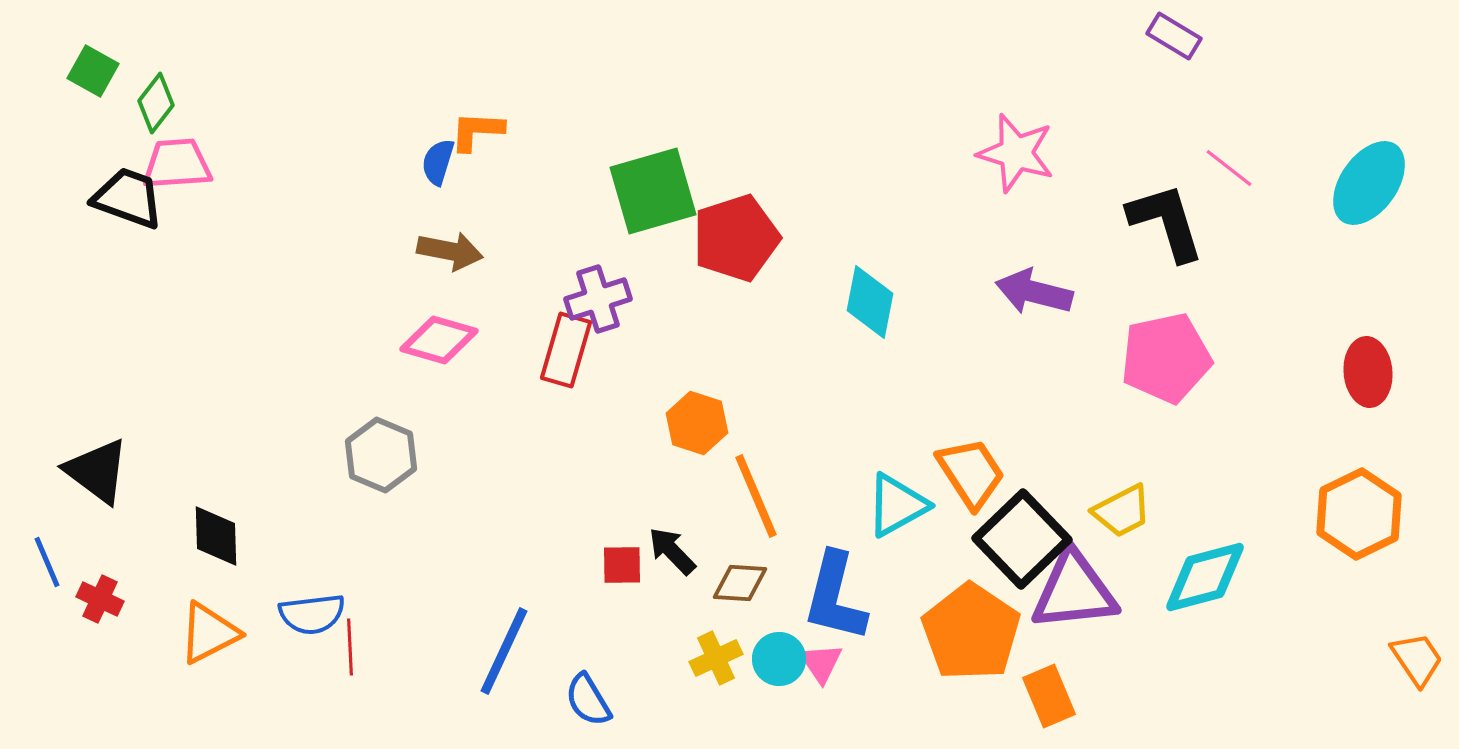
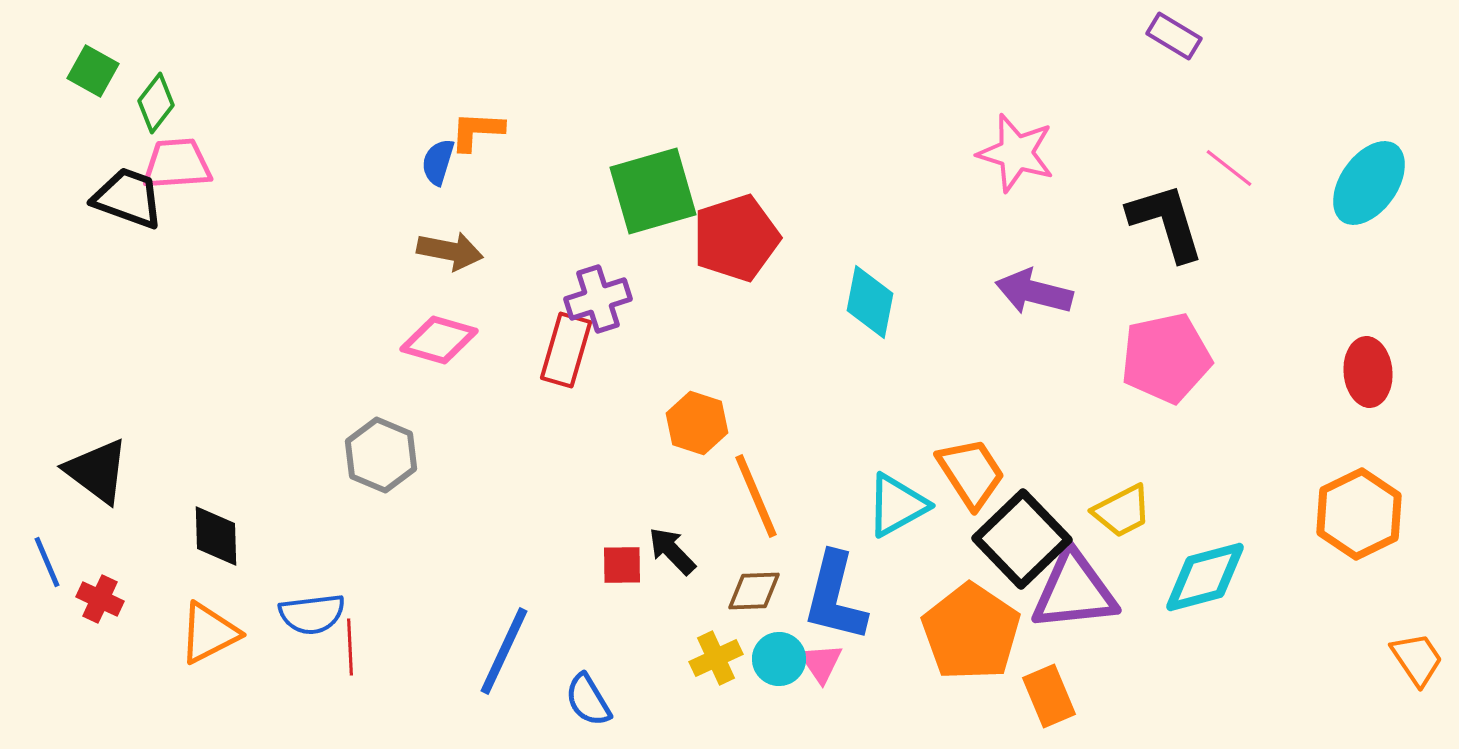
brown diamond at (740, 583): moved 14 px right, 8 px down; rotated 6 degrees counterclockwise
